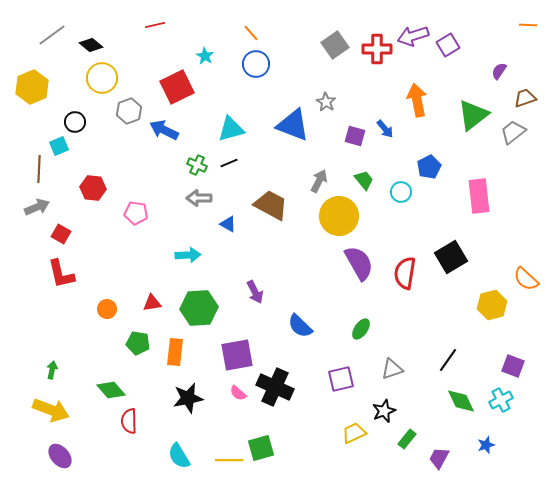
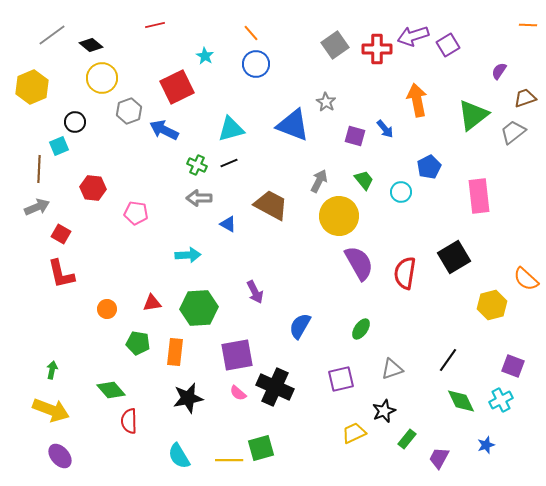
black square at (451, 257): moved 3 px right
blue semicircle at (300, 326): rotated 76 degrees clockwise
